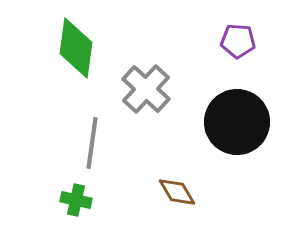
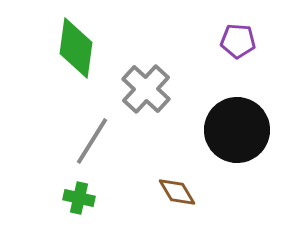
black circle: moved 8 px down
gray line: moved 2 px up; rotated 24 degrees clockwise
green cross: moved 3 px right, 2 px up
